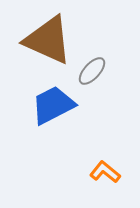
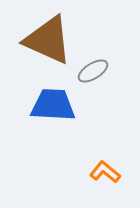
gray ellipse: moved 1 px right; rotated 16 degrees clockwise
blue trapezoid: rotated 30 degrees clockwise
